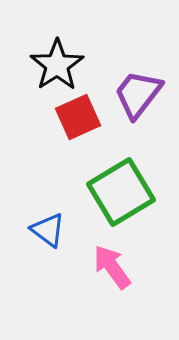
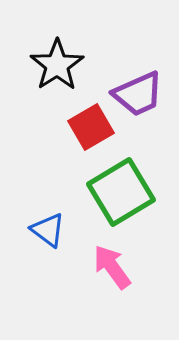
purple trapezoid: rotated 152 degrees counterclockwise
red square: moved 13 px right, 10 px down; rotated 6 degrees counterclockwise
